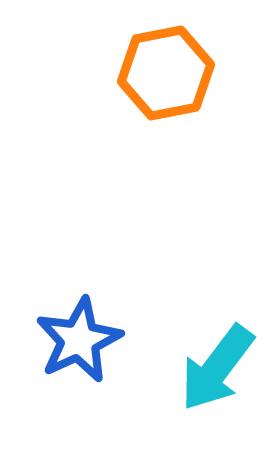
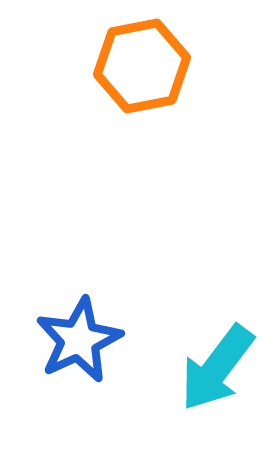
orange hexagon: moved 24 px left, 7 px up
